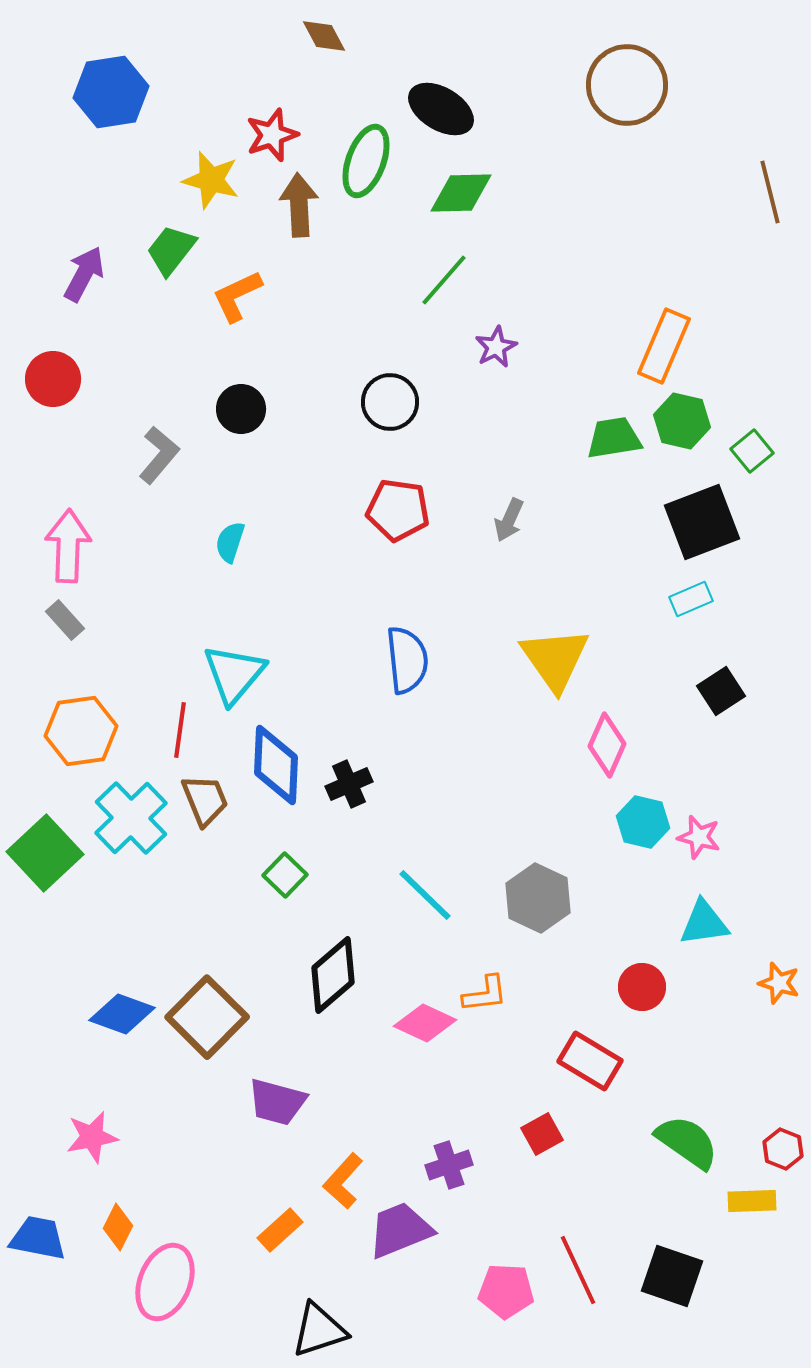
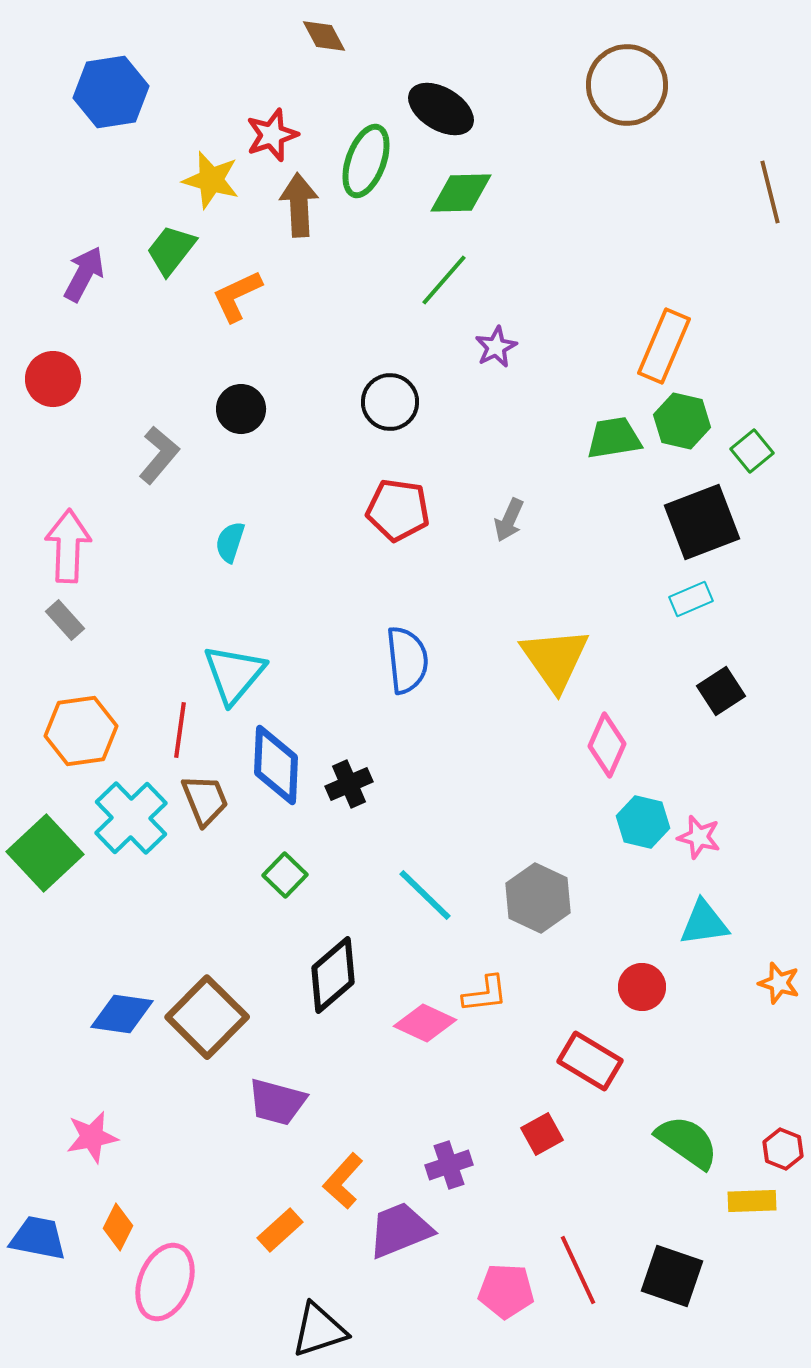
blue diamond at (122, 1014): rotated 12 degrees counterclockwise
